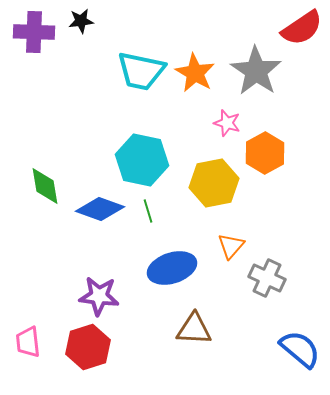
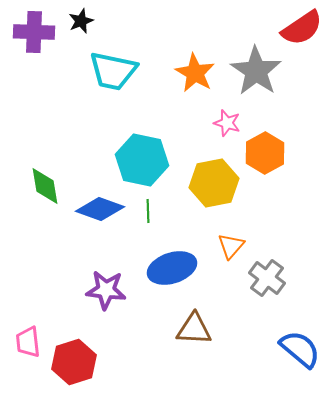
black star: rotated 15 degrees counterclockwise
cyan trapezoid: moved 28 px left
green line: rotated 15 degrees clockwise
gray cross: rotated 12 degrees clockwise
purple star: moved 7 px right, 6 px up
red hexagon: moved 14 px left, 15 px down
